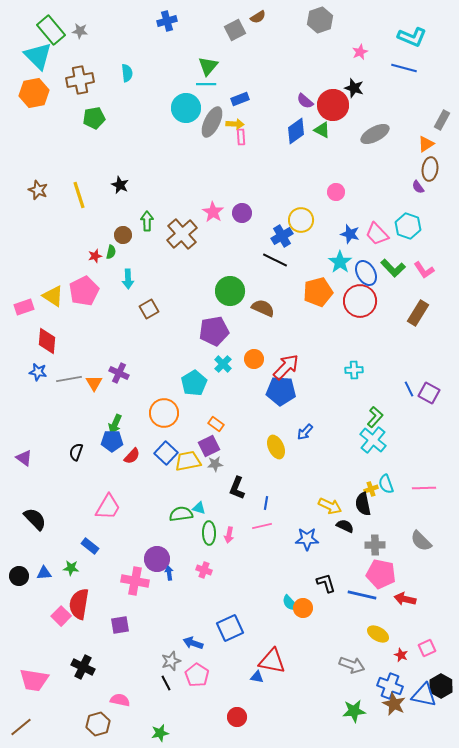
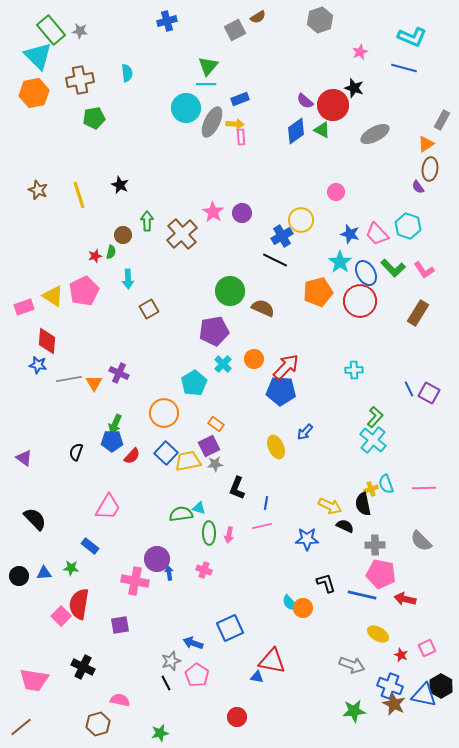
blue star at (38, 372): moved 7 px up
